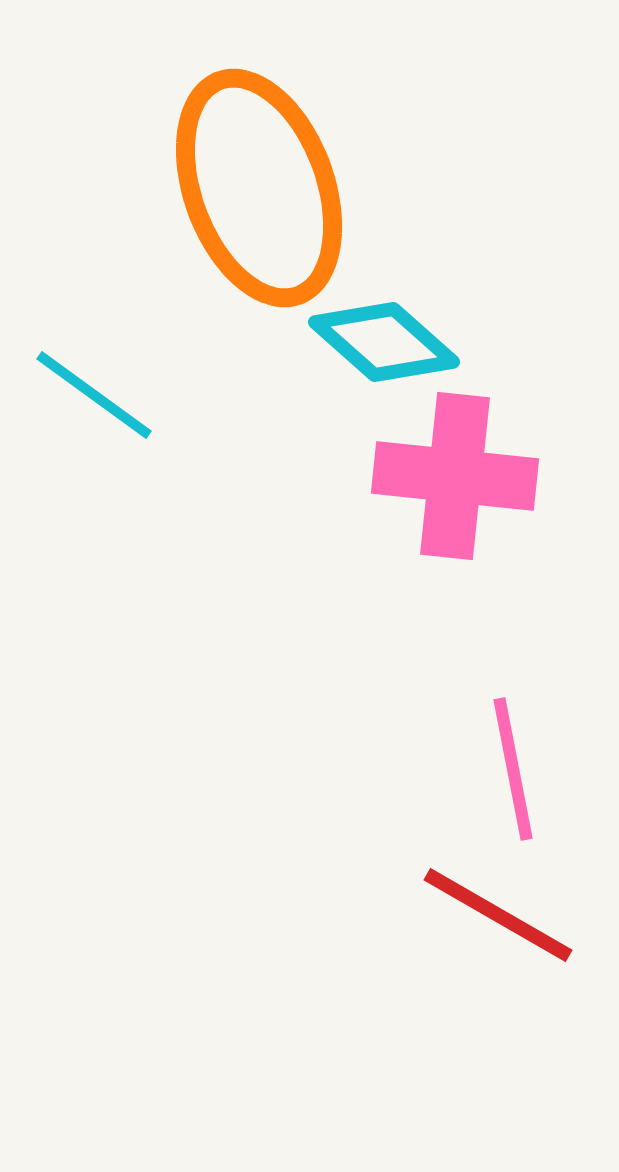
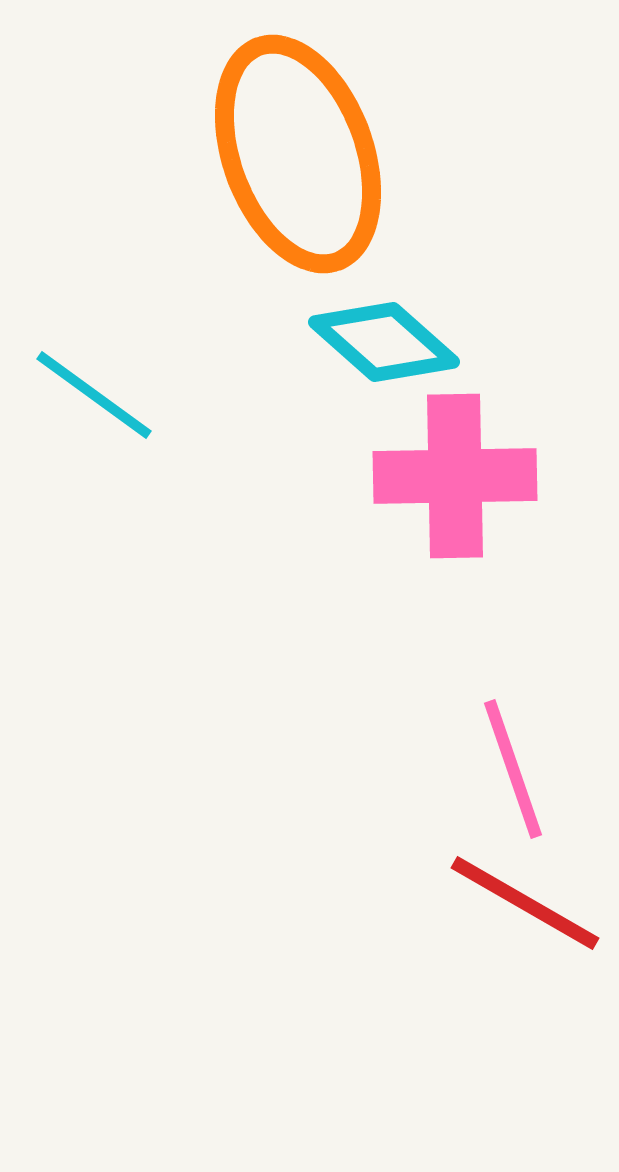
orange ellipse: moved 39 px right, 34 px up
pink cross: rotated 7 degrees counterclockwise
pink line: rotated 8 degrees counterclockwise
red line: moved 27 px right, 12 px up
